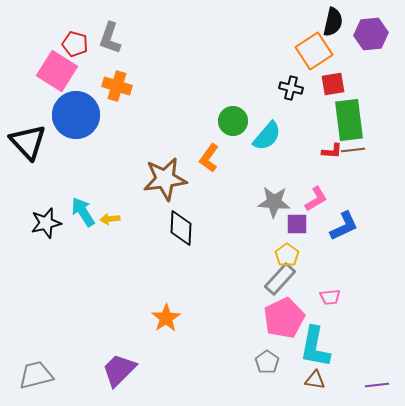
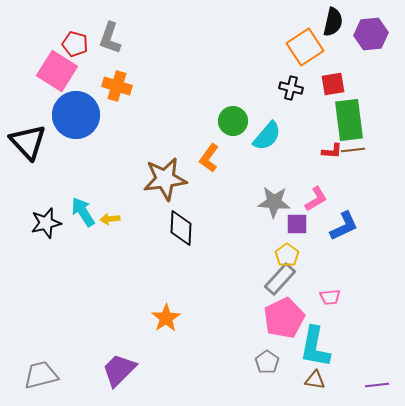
orange square: moved 9 px left, 4 px up
gray trapezoid: moved 5 px right
